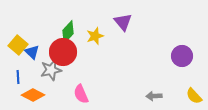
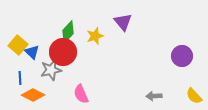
blue line: moved 2 px right, 1 px down
